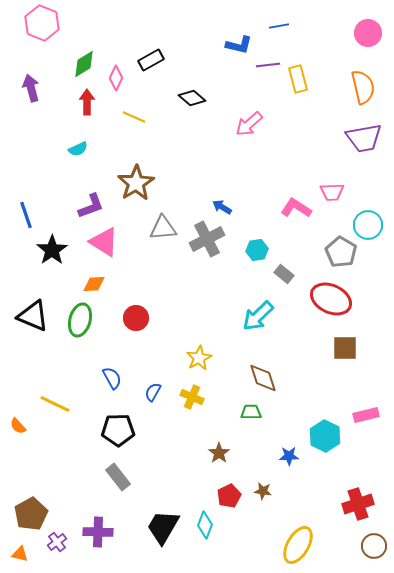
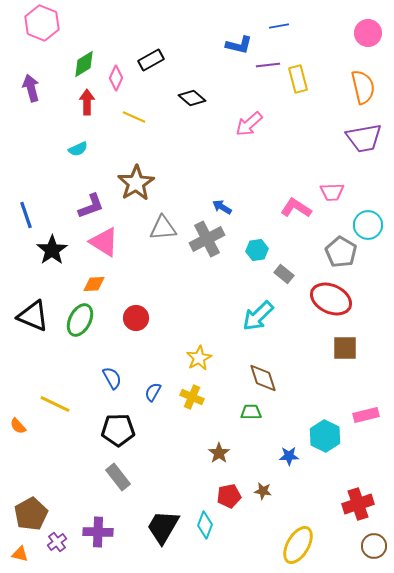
green ellipse at (80, 320): rotated 12 degrees clockwise
red pentagon at (229, 496): rotated 15 degrees clockwise
